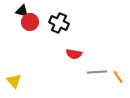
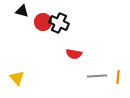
red circle: moved 13 px right
gray line: moved 4 px down
orange line: rotated 40 degrees clockwise
yellow triangle: moved 3 px right, 3 px up
